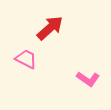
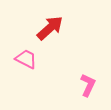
pink L-shape: moved 6 px down; rotated 100 degrees counterclockwise
